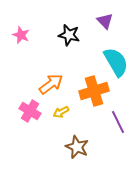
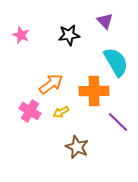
black star: rotated 20 degrees counterclockwise
orange cross: rotated 16 degrees clockwise
purple line: rotated 20 degrees counterclockwise
